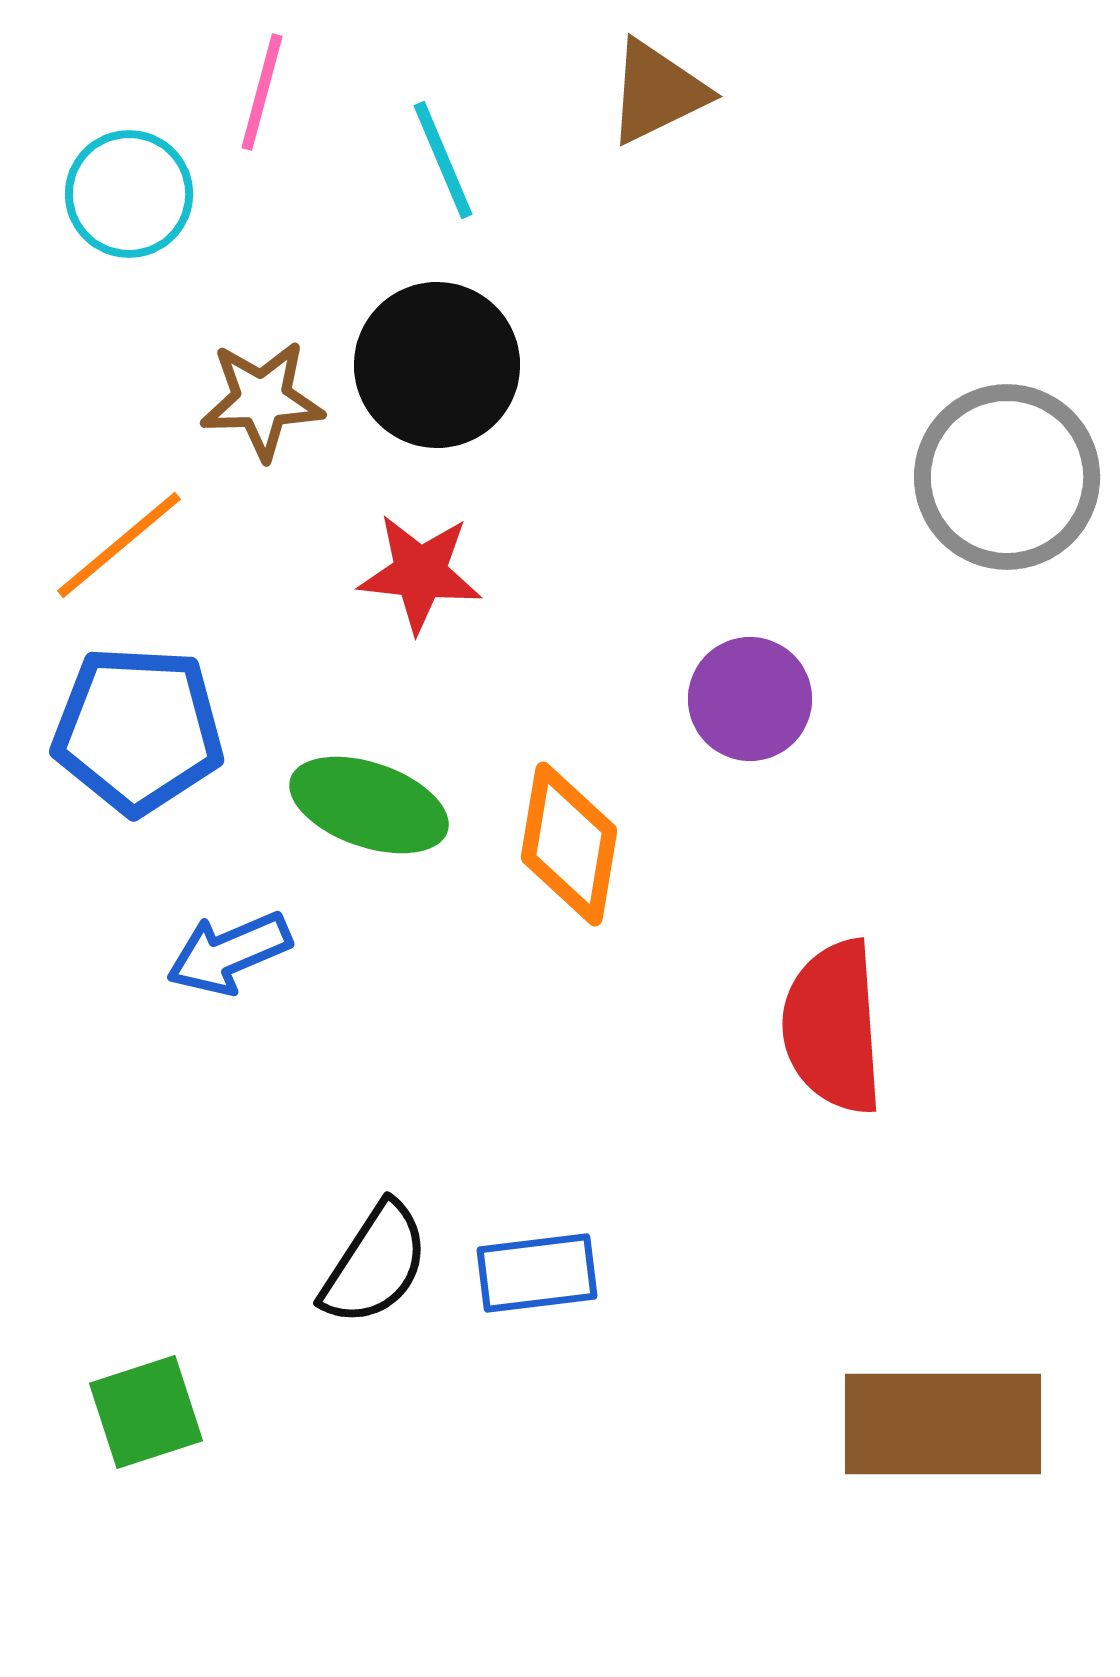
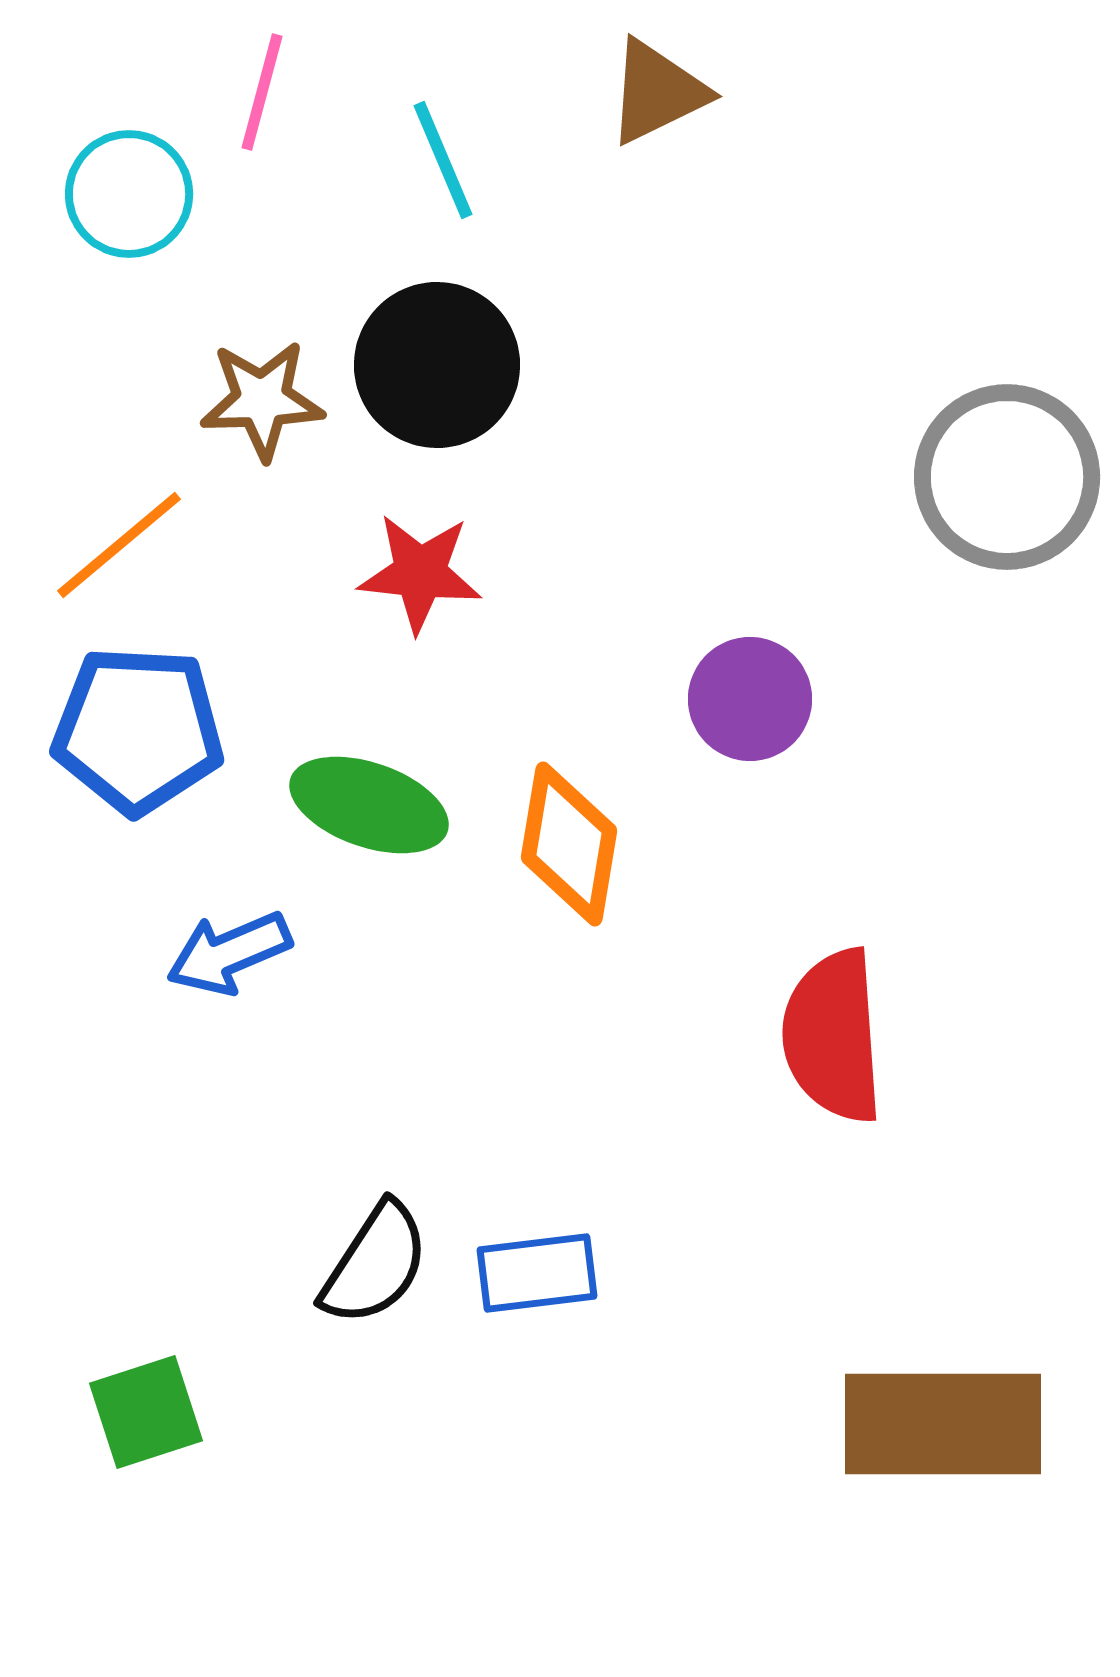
red semicircle: moved 9 px down
